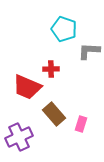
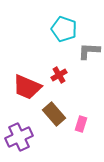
red cross: moved 8 px right, 6 px down; rotated 28 degrees counterclockwise
